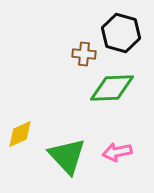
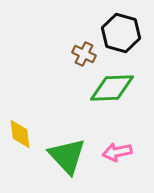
brown cross: rotated 20 degrees clockwise
yellow diamond: rotated 72 degrees counterclockwise
